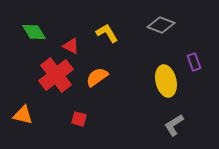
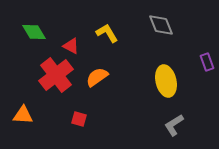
gray diamond: rotated 48 degrees clockwise
purple rectangle: moved 13 px right
orange triangle: rotated 10 degrees counterclockwise
